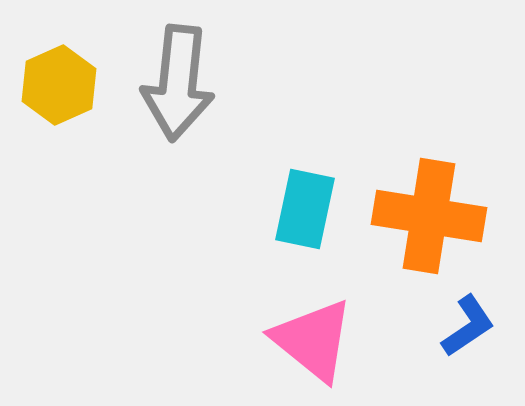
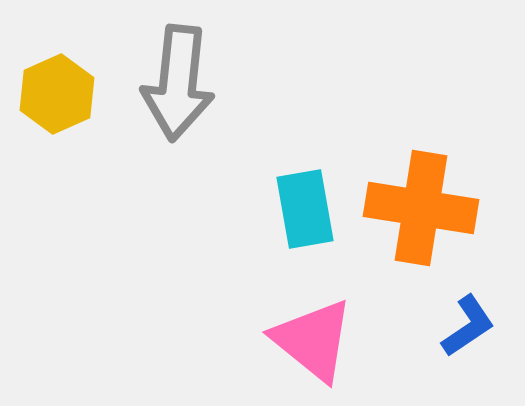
yellow hexagon: moved 2 px left, 9 px down
cyan rectangle: rotated 22 degrees counterclockwise
orange cross: moved 8 px left, 8 px up
